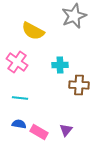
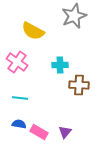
purple triangle: moved 1 px left, 2 px down
